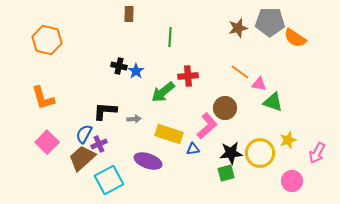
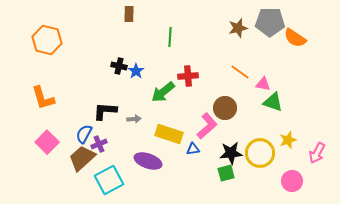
pink triangle: moved 4 px right
